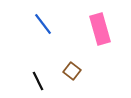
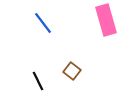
blue line: moved 1 px up
pink rectangle: moved 6 px right, 9 px up
